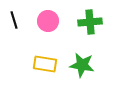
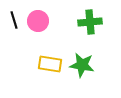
pink circle: moved 10 px left
yellow rectangle: moved 5 px right
